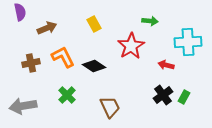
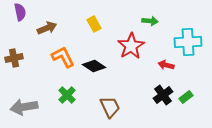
brown cross: moved 17 px left, 5 px up
green rectangle: moved 2 px right; rotated 24 degrees clockwise
gray arrow: moved 1 px right, 1 px down
